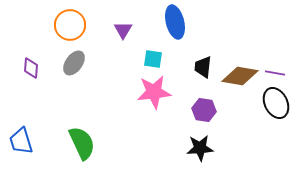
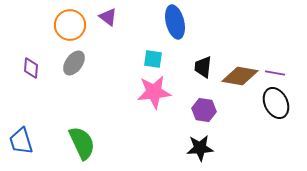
purple triangle: moved 15 px left, 13 px up; rotated 24 degrees counterclockwise
